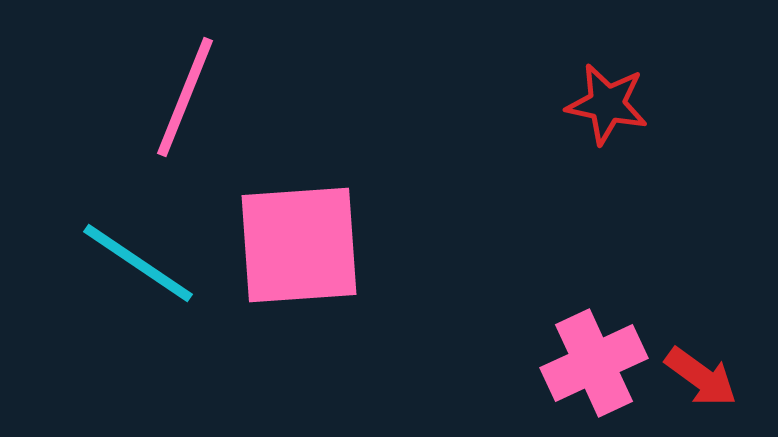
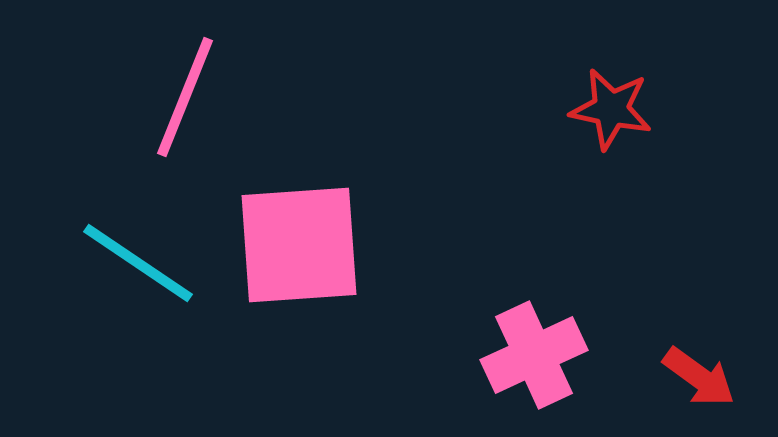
red star: moved 4 px right, 5 px down
pink cross: moved 60 px left, 8 px up
red arrow: moved 2 px left
